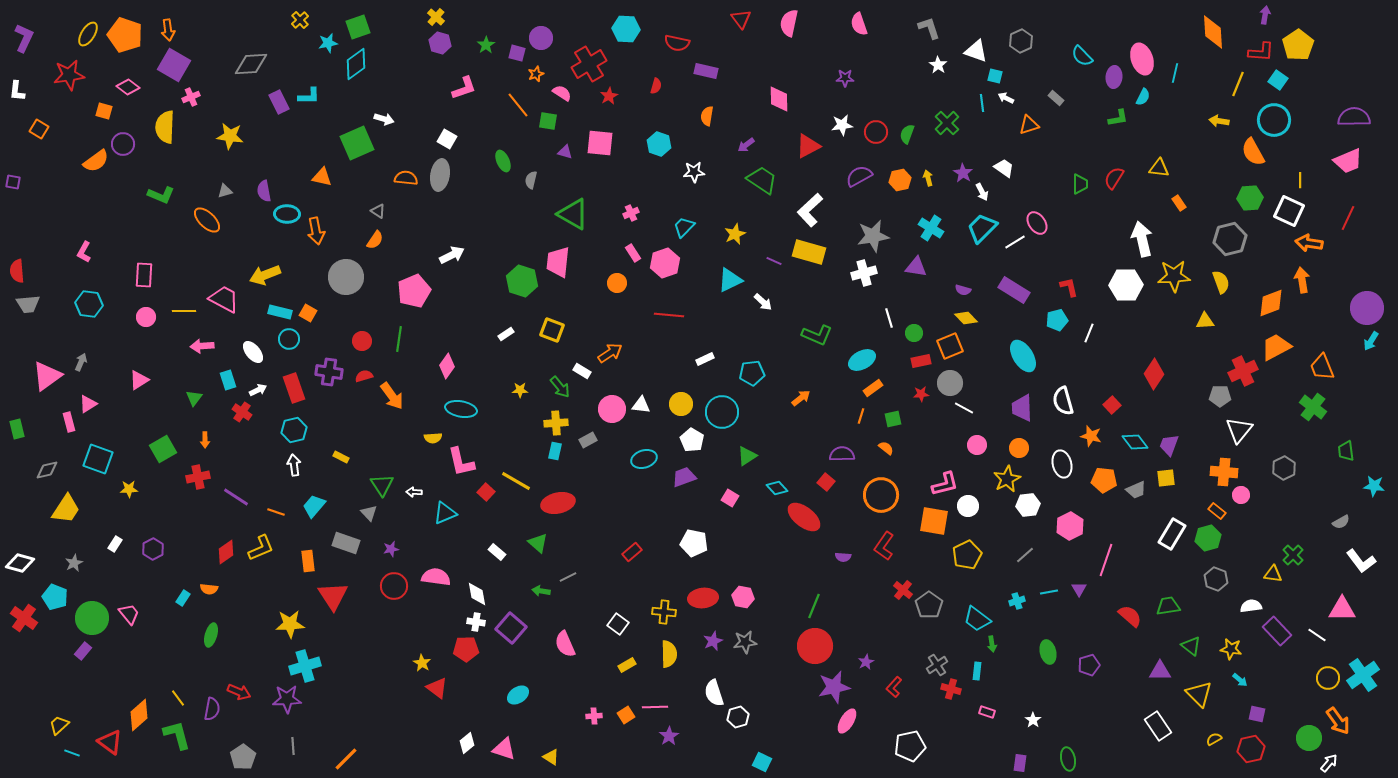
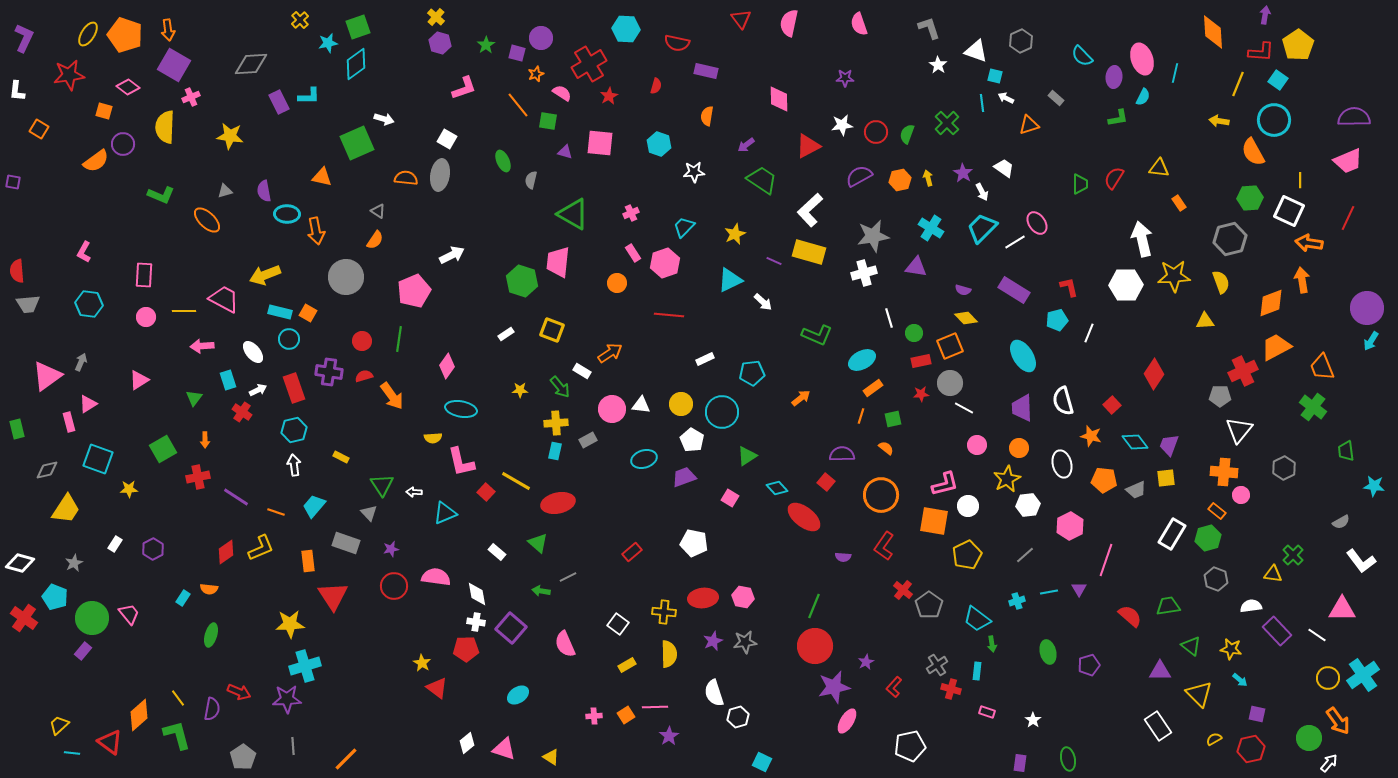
cyan line at (72, 753): rotated 14 degrees counterclockwise
